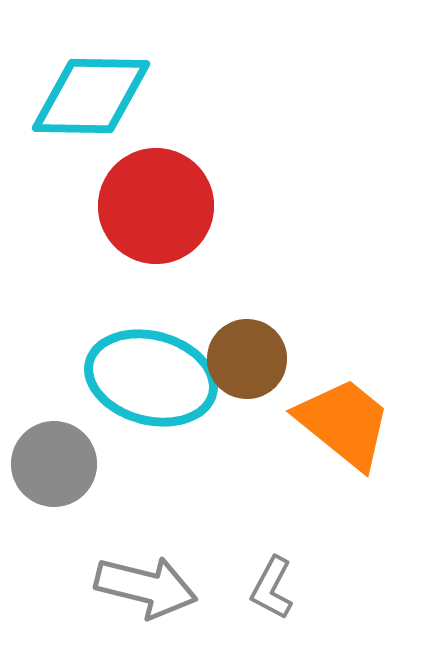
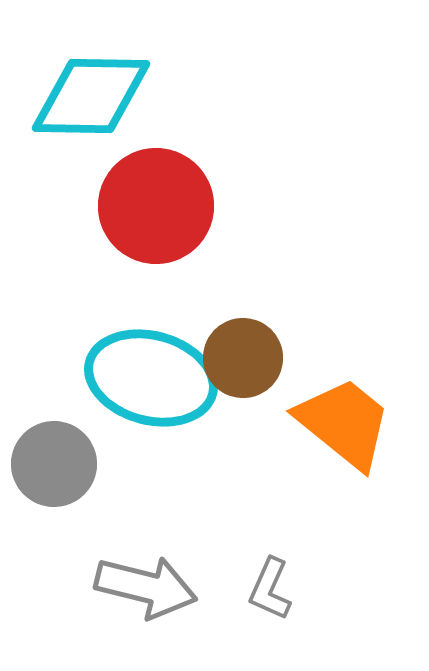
brown circle: moved 4 px left, 1 px up
gray L-shape: moved 2 px left, 1 px down; rotated 4 degrees counterclockwise
